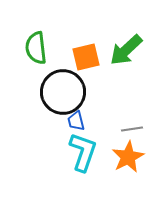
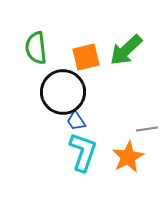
blue trapezoid: rotated 20 degrees counterclockwise
gray line: moved 15 px right
